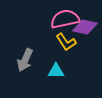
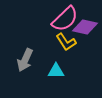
pink semicircle: rotated 148 degrees clockwise
